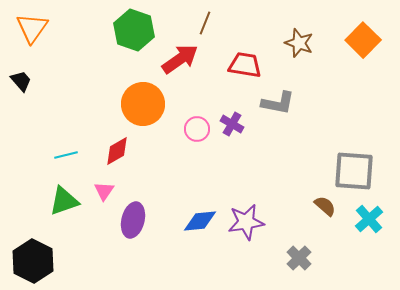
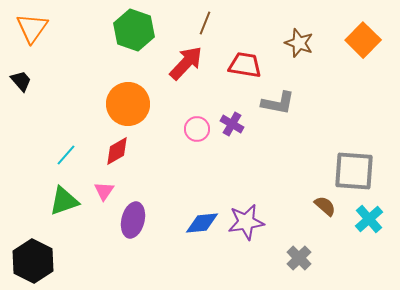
red arrow: moved 6 px right, 4 px down; rotated 12 degrees counterclockwise
orange circle: moved 15 px left
cyan line: rotated 35 degrees counterclockwise
blue diamond: moved 2 px right, 2 px down
